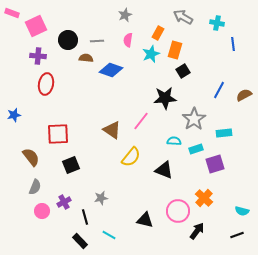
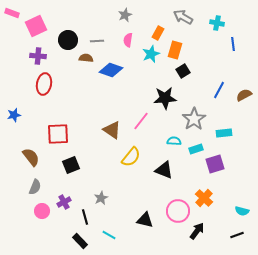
red ellipse at (46, 84): moved 2 px left
gray star at (101, 198): rotated 16 degrees counterclockwise
